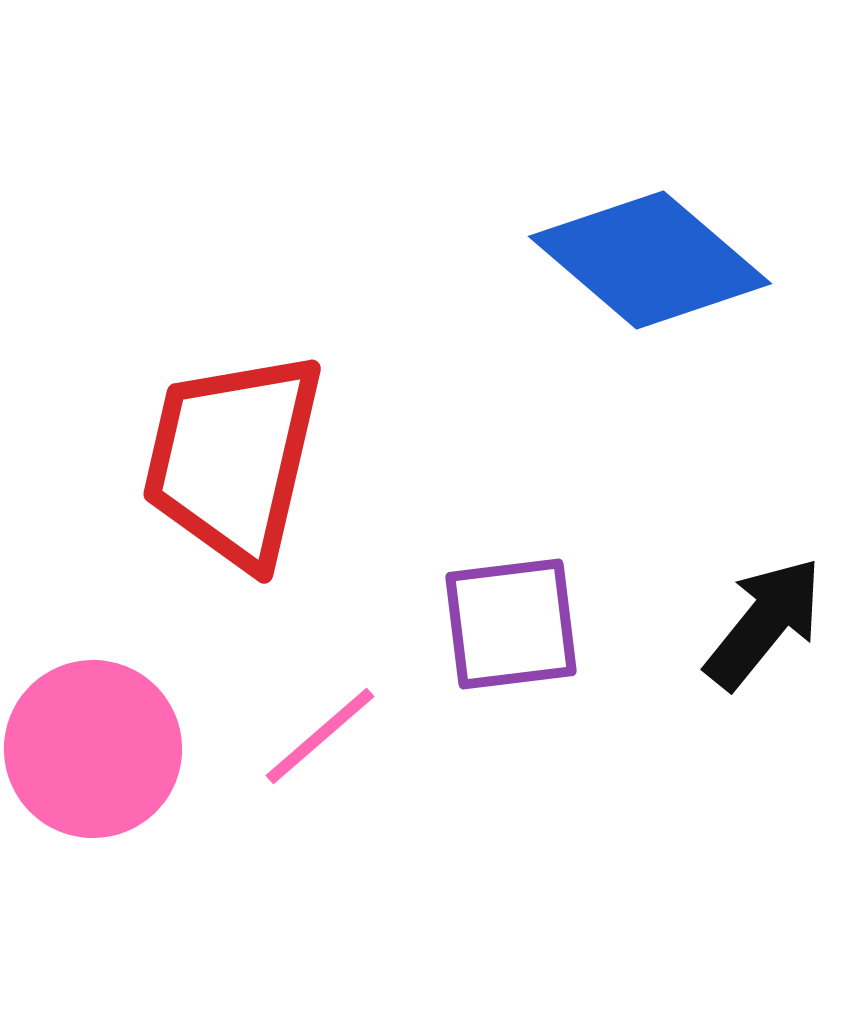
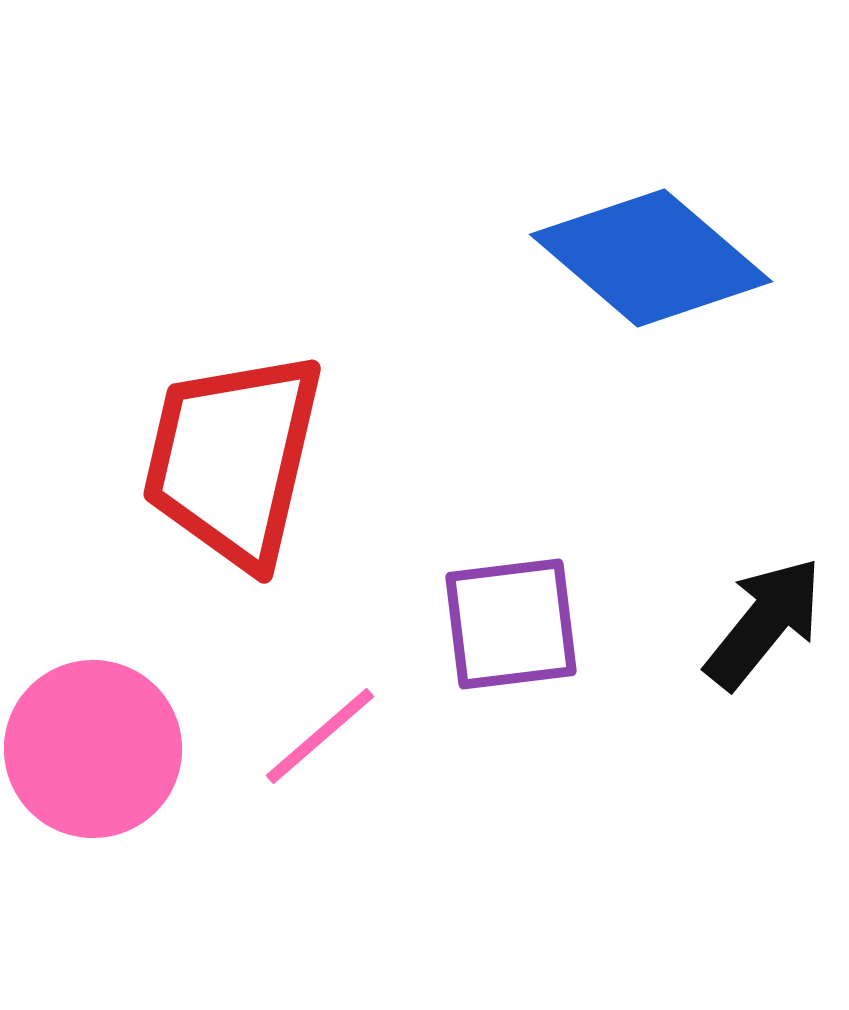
blue diamond: moved 1 px right, 2 px up
